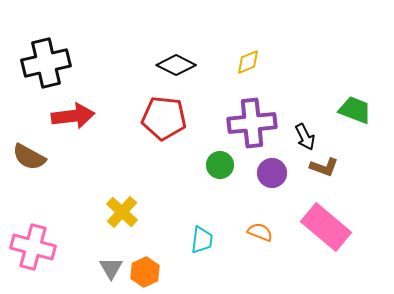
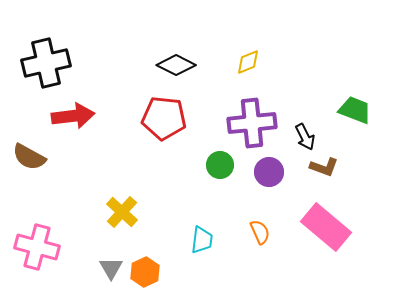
purple circle: moved 3 px left, 1 px up
orange semicircle: rotated 45 degrees clockwise
pink cross: moved 4 px right
